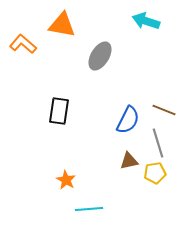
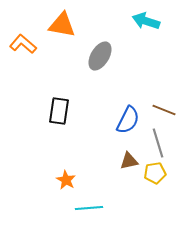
cyan line: moved 1 px up
